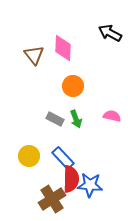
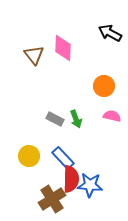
orange circle: moved 31 px right
